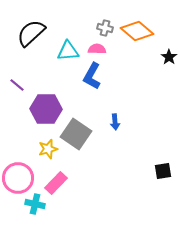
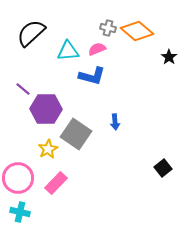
gray cross: moved 3 px right
pink semicircle: rotated 24 degrees counterclockwise
blue L-shape: rotated 104 degrees counterclockwise
purple line: moved 6 px right, 4 px down
yellow star: rotated 12 degrees counterclockwise
black square: moved 3 px up; rotated 30 degrees counterclockwise
cyan cross: moved 15 px left, 8 px down
